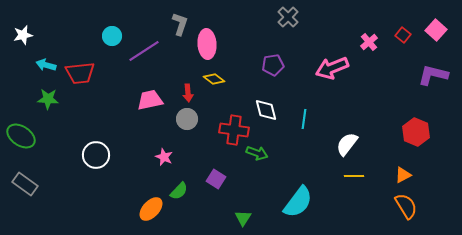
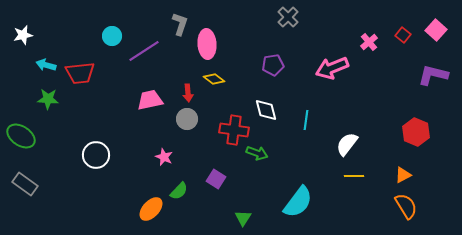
cyan line: moved 2 px right, 1 px down
